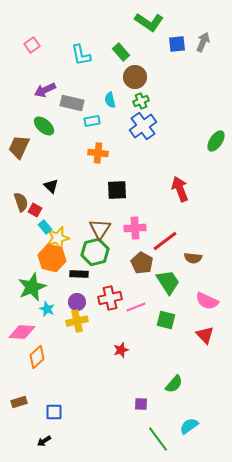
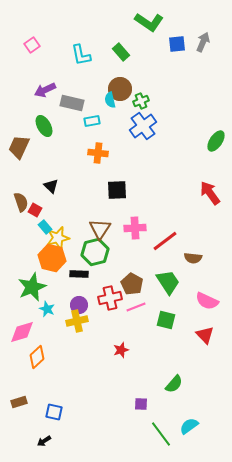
brown circle at (135, 77): moved 15 px left, 12 px down
green ellipse at (44, 126): rotated 20 degrees clockwise
red arrow at (180, 189): moved 30 px right, 4 px down; rotated 15 degrees counterclockwise
brown pentagon at (142, 263): moved 10 px left, 21 px down
purple circle at (77, 302): moved 2 px right, 3 px down
pink diamond at (22, 332): rotated 20 degrees counterclockwise
blue square at (54, 412): rotated 12 degrees clockwise
green line at (158, 439): moved 3 px right, 5 px up
